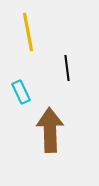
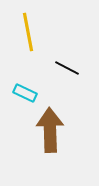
black line: rotated 55 degrees counterclockwise
cyan rectangle: moved 4 px right, 1 px down; rotated 40 degrees counterclockwise
